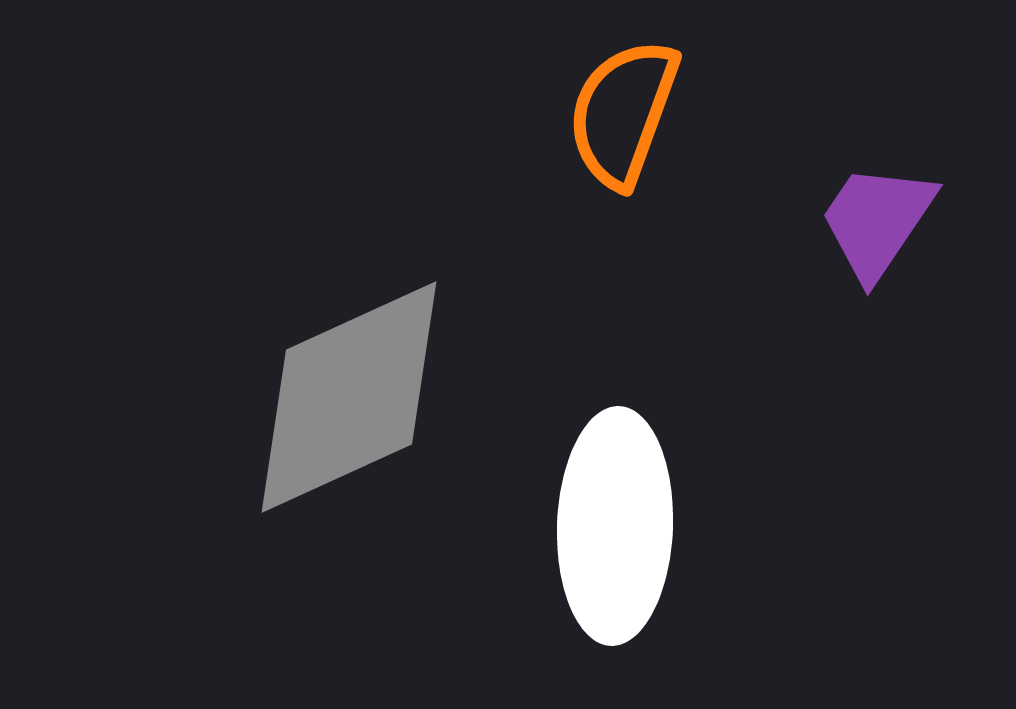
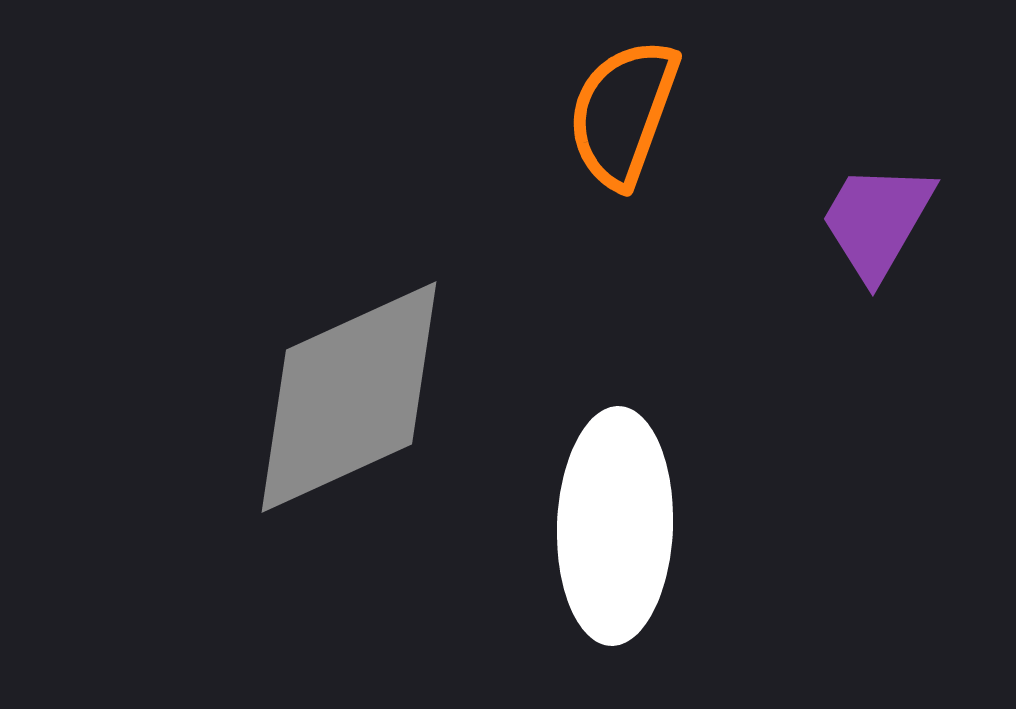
purple trapezoid: rotated 4 degrees counterclockwise
